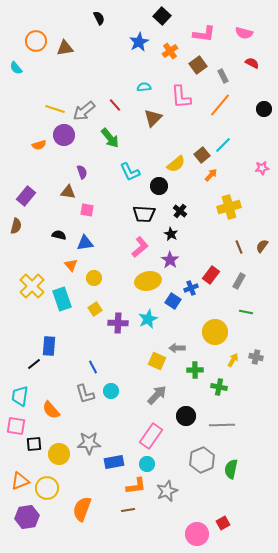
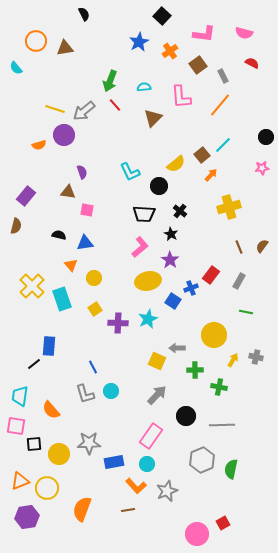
black semicircle at (99, 18): moved 15 px left, 4 px up
black circle at (264, 109): moved 2 px right, 28 px down
green arrow at (110, 138): moved 57 px up; rotated 60 degrees clockwise
yellow circle at (215, 332): moved 1 px left, 3 px down
orange L-shape at (136, 486): rotated 55 degrees clockwise
